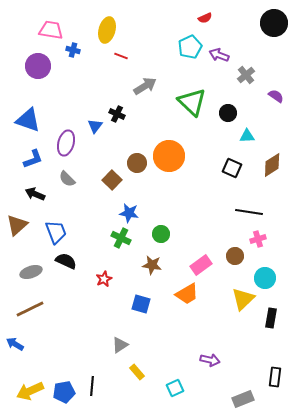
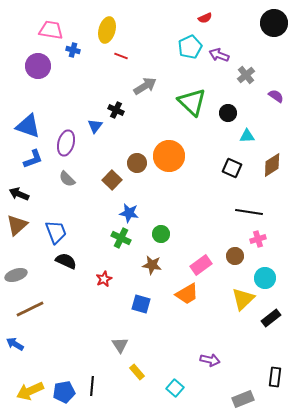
black cross at (117, 114): moved 1 px left, 4 px up
blue triangle at (28, 120): moved 6 px down
black arrow at (35, 194): moved 16 px left
gray ellipse at (31, 272): moved 15 px left, 3 px down
black rectangle at (271, 318): rotated 42 degrees clockwise
gray triangle at (120, 345): rotated 30 degrees counterclockwise
cyan square at (175, 388): rotated 24 degrees counterclockwise
